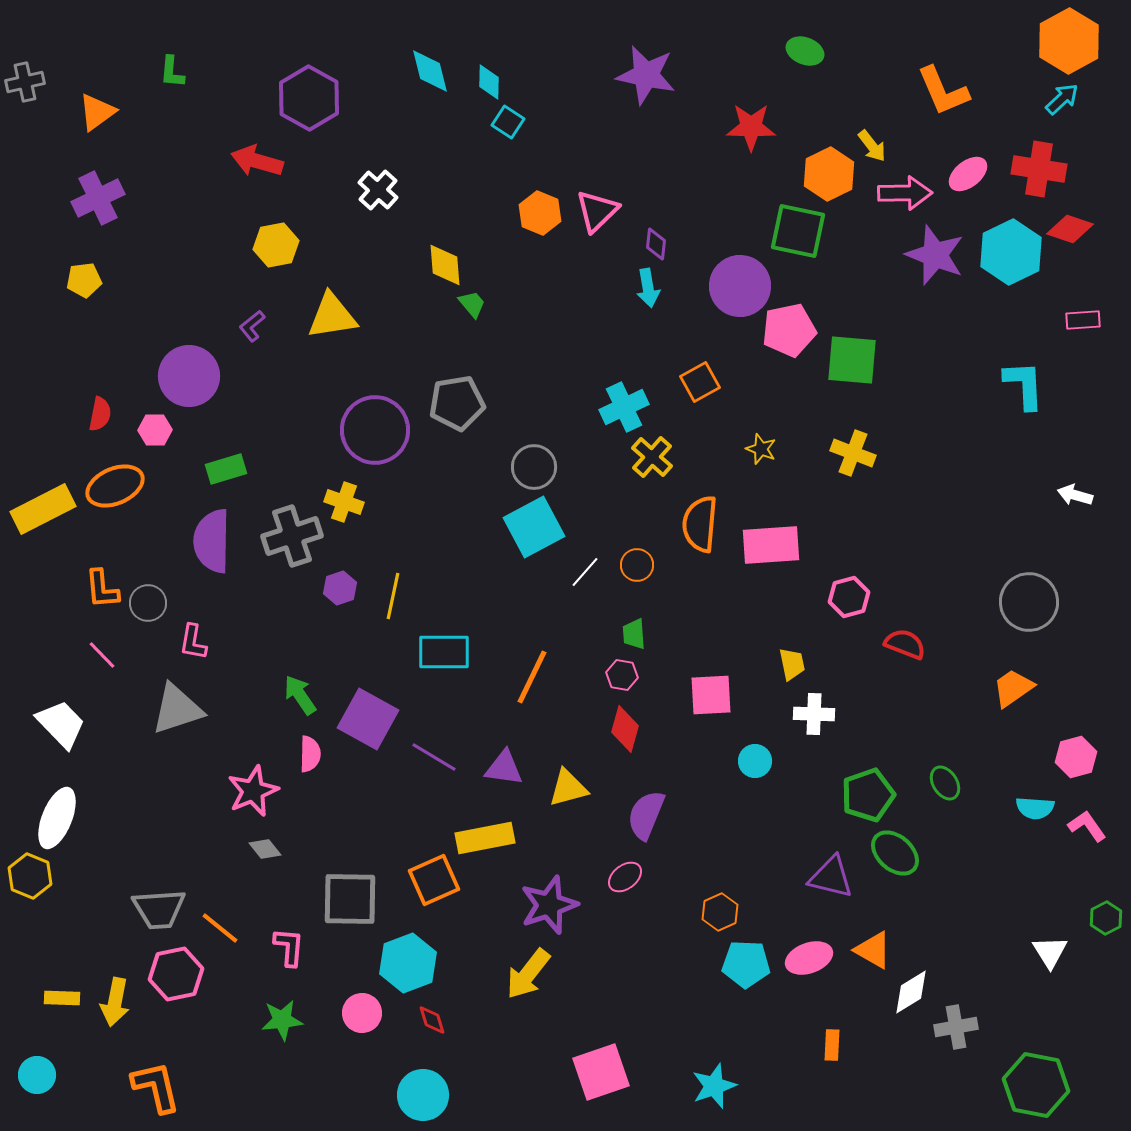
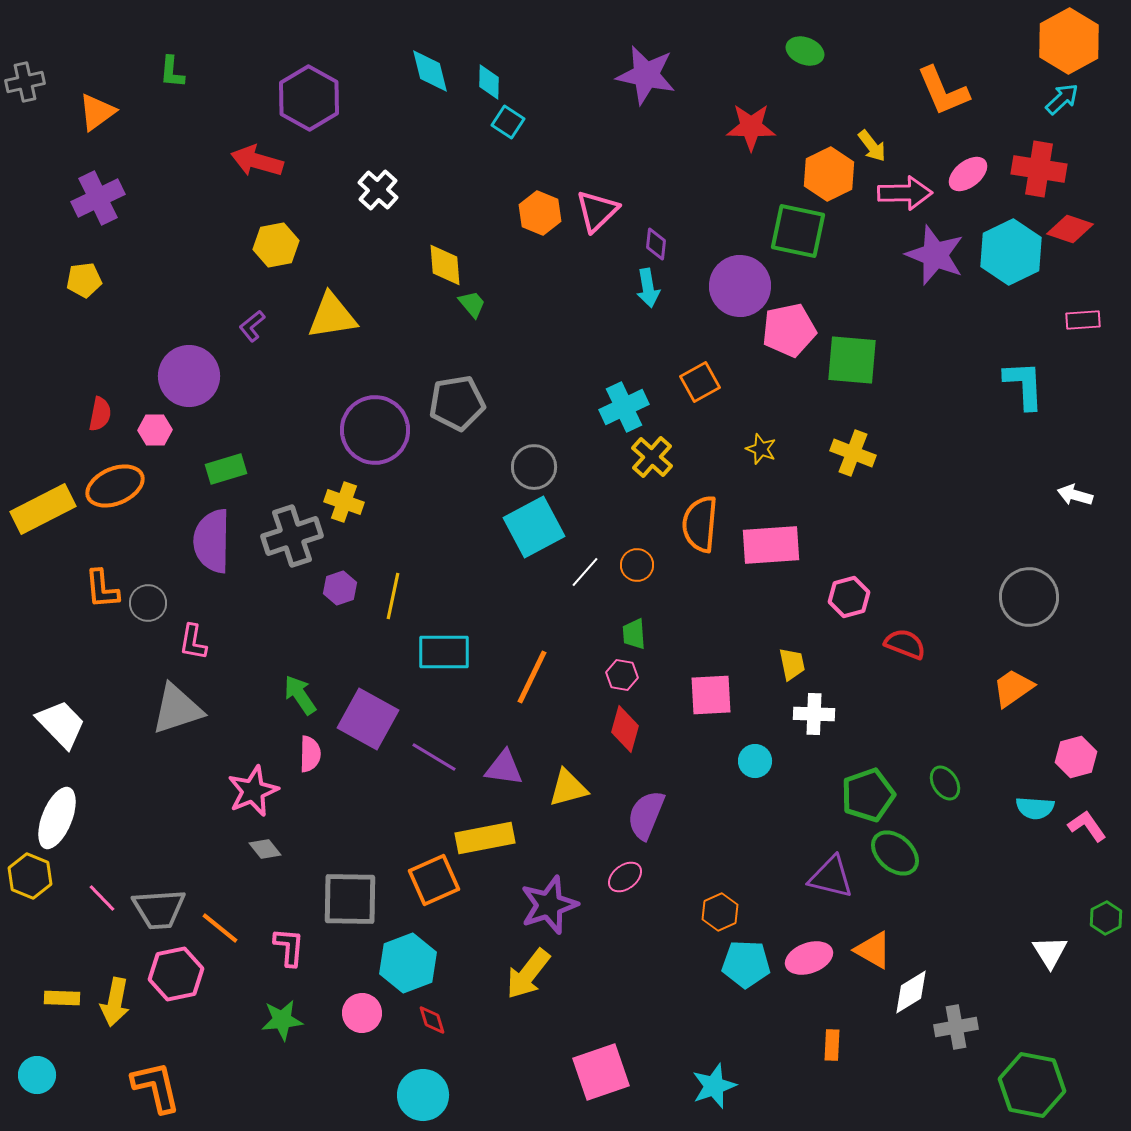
gray circle at (1029, 602): moved 5 px up
pink line at (102, 655): moved 243 px down
green hexagon at (1036, 1085): moved 4 px left
